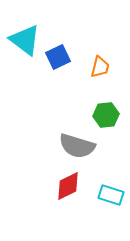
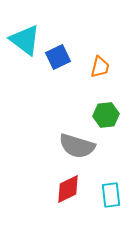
red diamond: moved 3 px down
cyan rectangle: rotated 65 degrees clockwise
